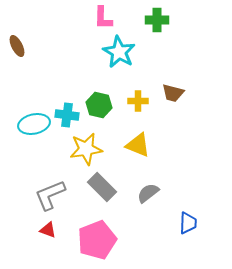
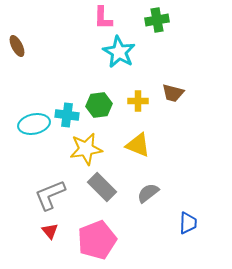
green cross: rotated 10 degrees counterclockwise
green hexagon: rotated 20 degrees counterclockwise
red triangle: moved 2 px right, 1 px down; rotated 30 degrees clockwise
